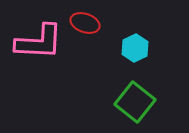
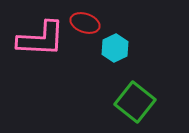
pink L-shape: moved 2 px right, 3 px up
cyan hexagon: moved 20 px left
